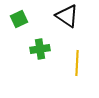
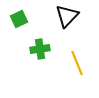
black triangle: rotated 40 degrees clockwise
yellow line: rotated 25 degrees counterclockwise
